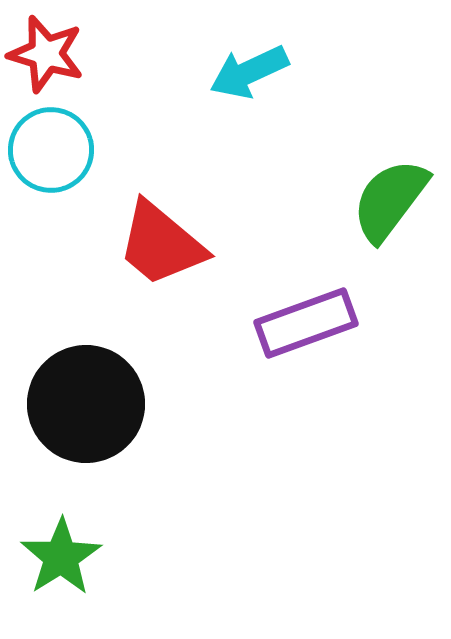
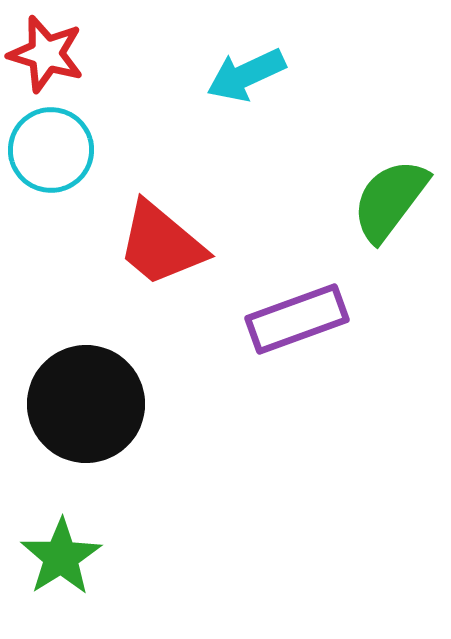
cyan arrow: moved 3 px left, 3 px down
purple rectangle: moved 9 px left, 4 px up
